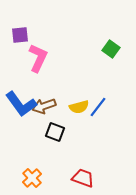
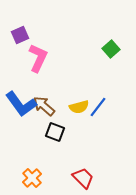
purple square: rotated 18 degrees counterclockwise
green square: rotated 12 degrees clockwise
brown arrow: rotated 60 degrees clockwise
red trapezoid: rotated 25 degrees clockwise
